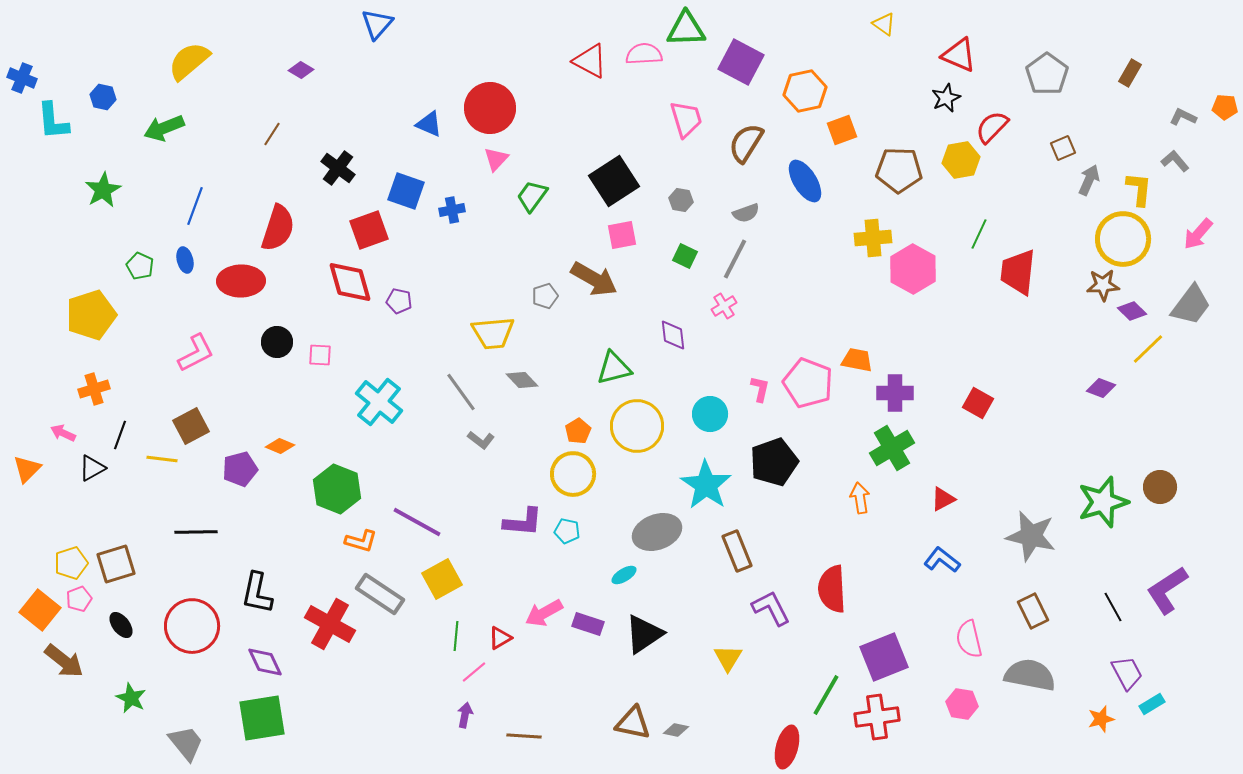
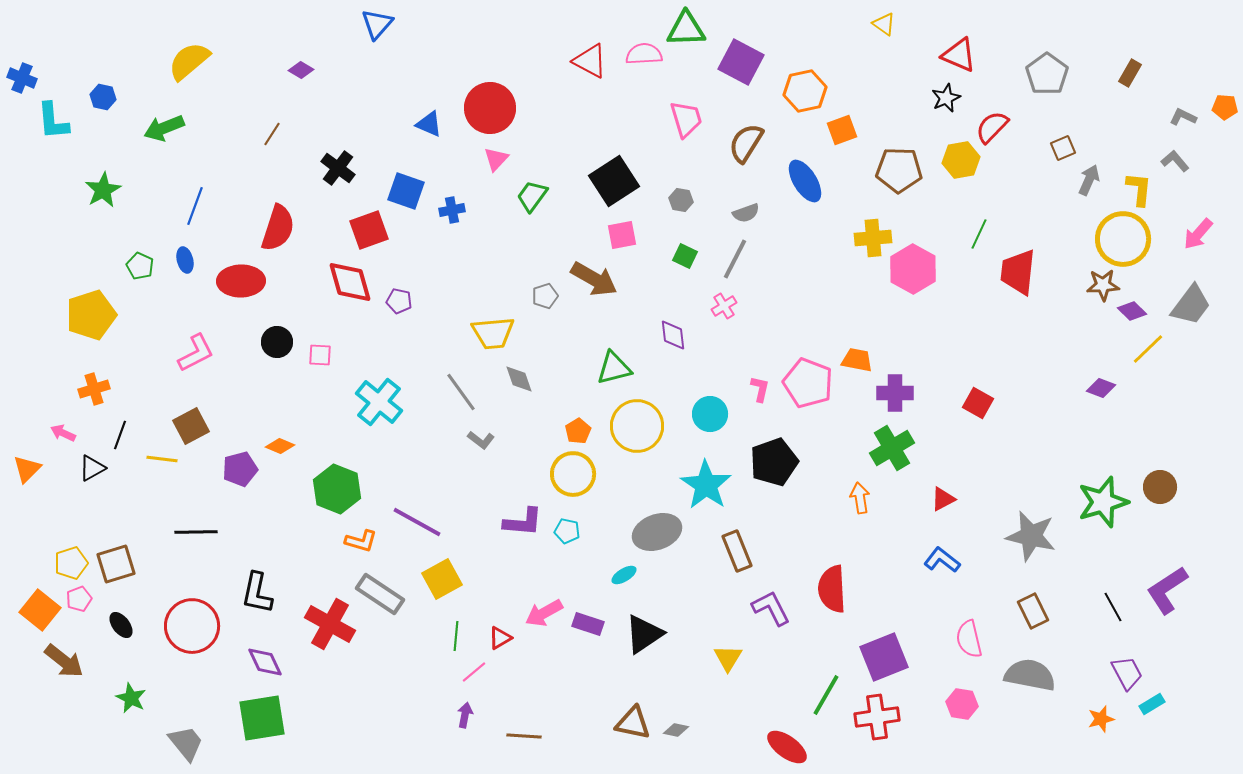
gray diamond at (522, 380): moved 3 px left, 1 px up; rotated 24 degrees clockwise
red ellipse at (787, 747): rotated 69 degrees counterclockwise
